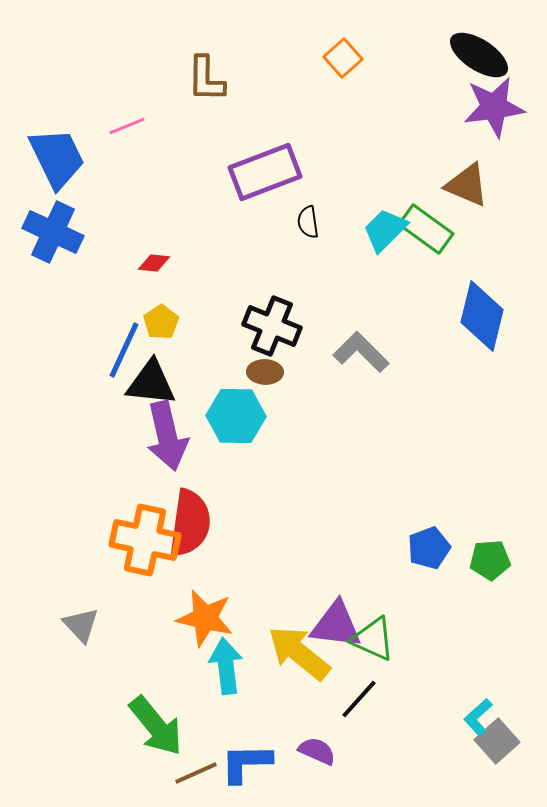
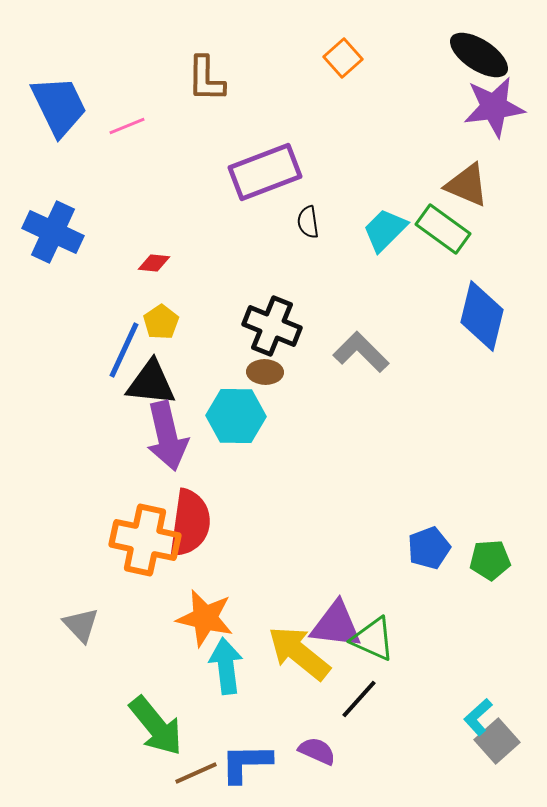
blue trapezoid: moved 2 px right, 52 px up
green rectangle: moved 17 px right
